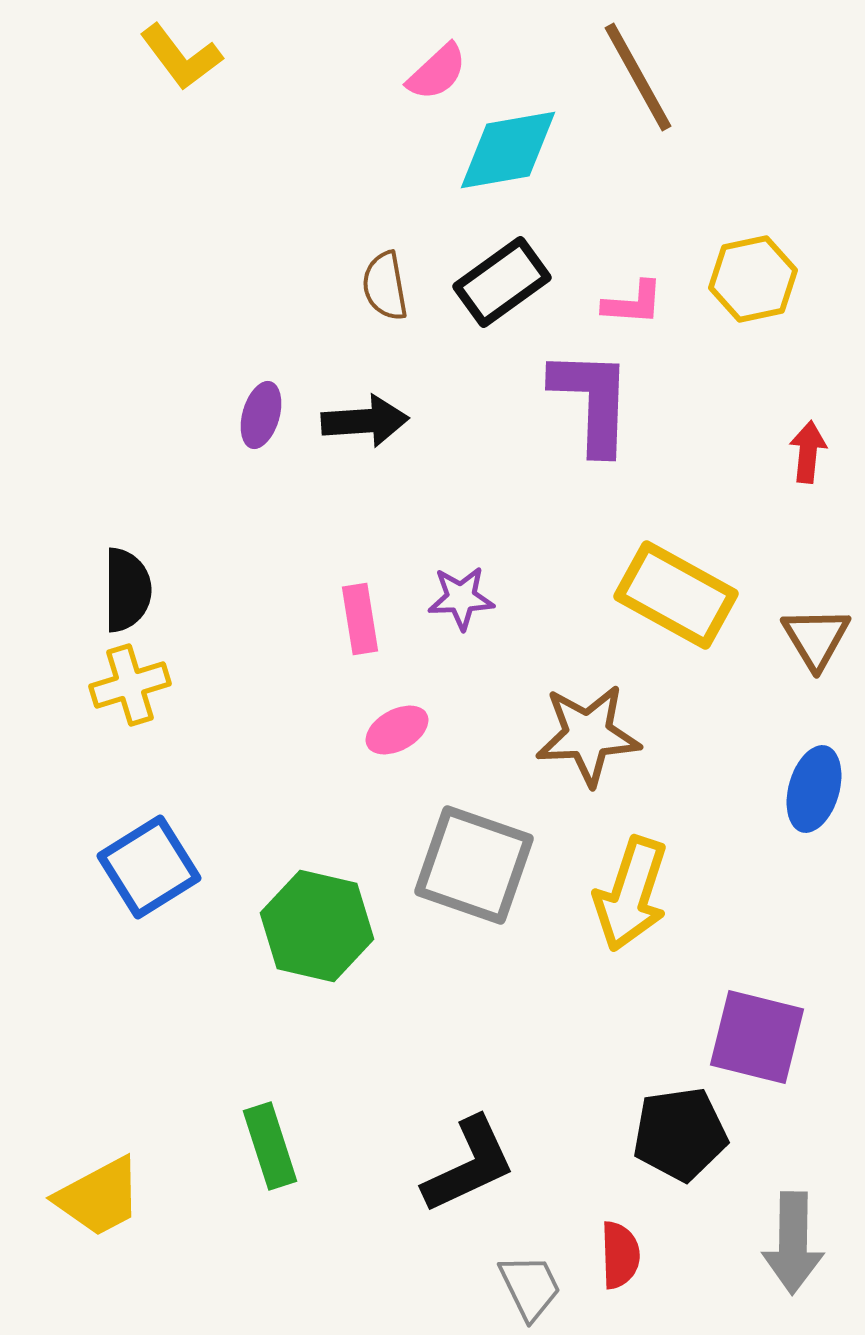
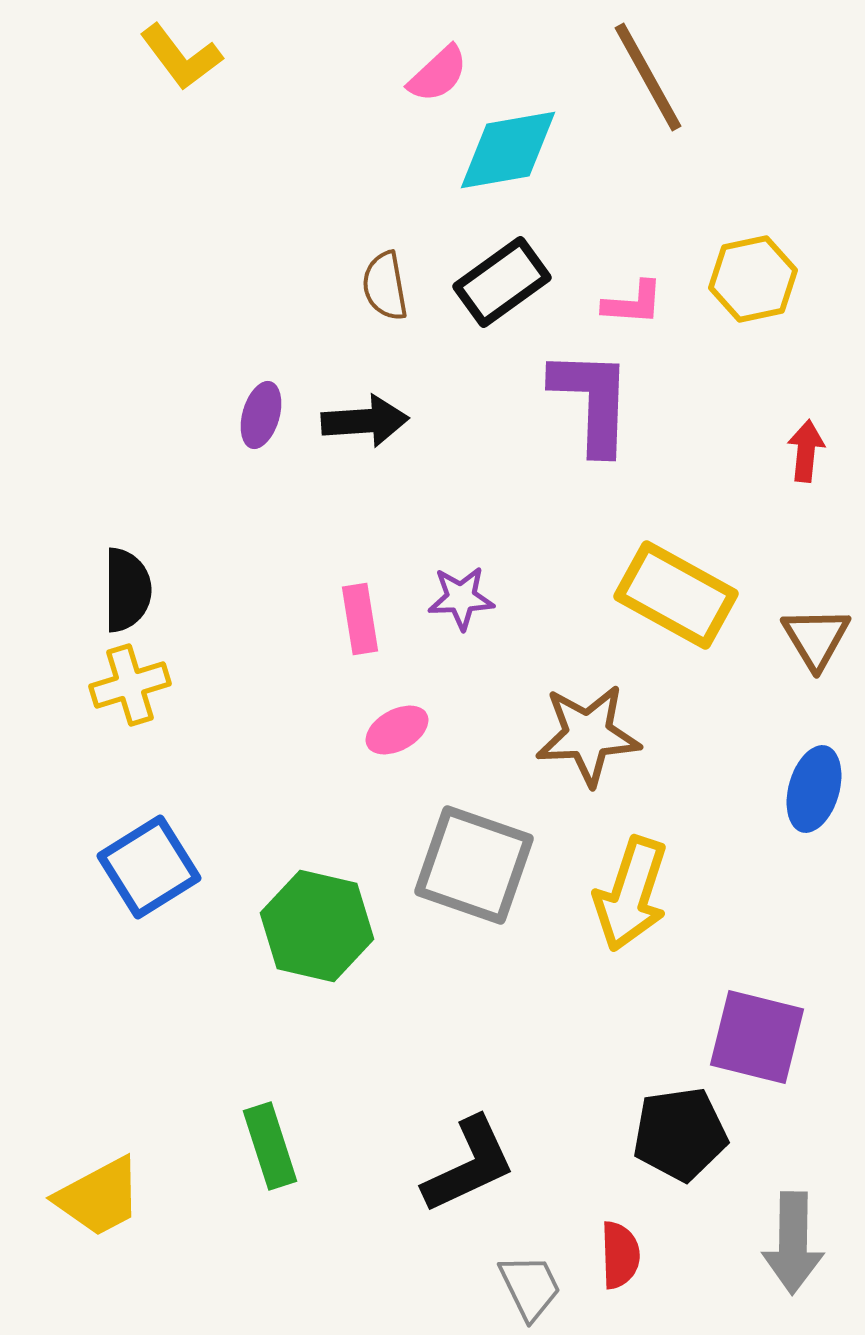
pink semicircle: moved 1 px right, 2 px down
brown line: moved 10 px right
red arrow: moved 2 px left, 1 px up
